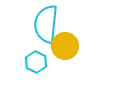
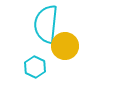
cyan hexagon: moved 1 px left, 5 px down
